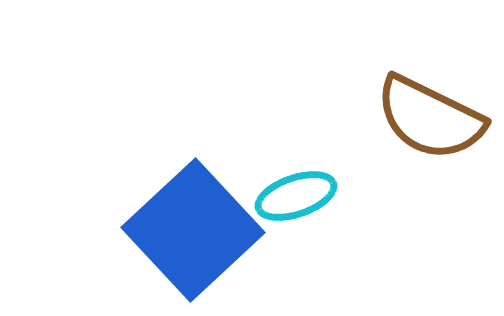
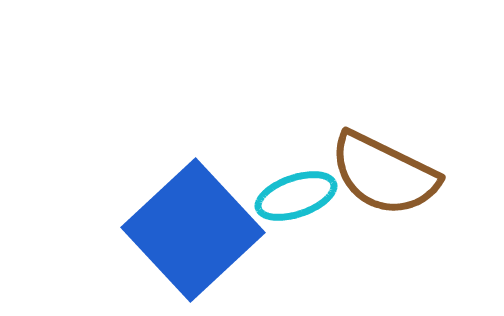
brown semicircle: moved 46 px left, 56 px down
